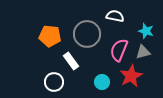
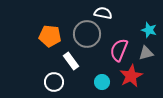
white semicircle: moved 12 px left, 3 px up
cyan star: moved 3 px right, 1 px up
gray triangle: moved 3 px right, 1 px down
